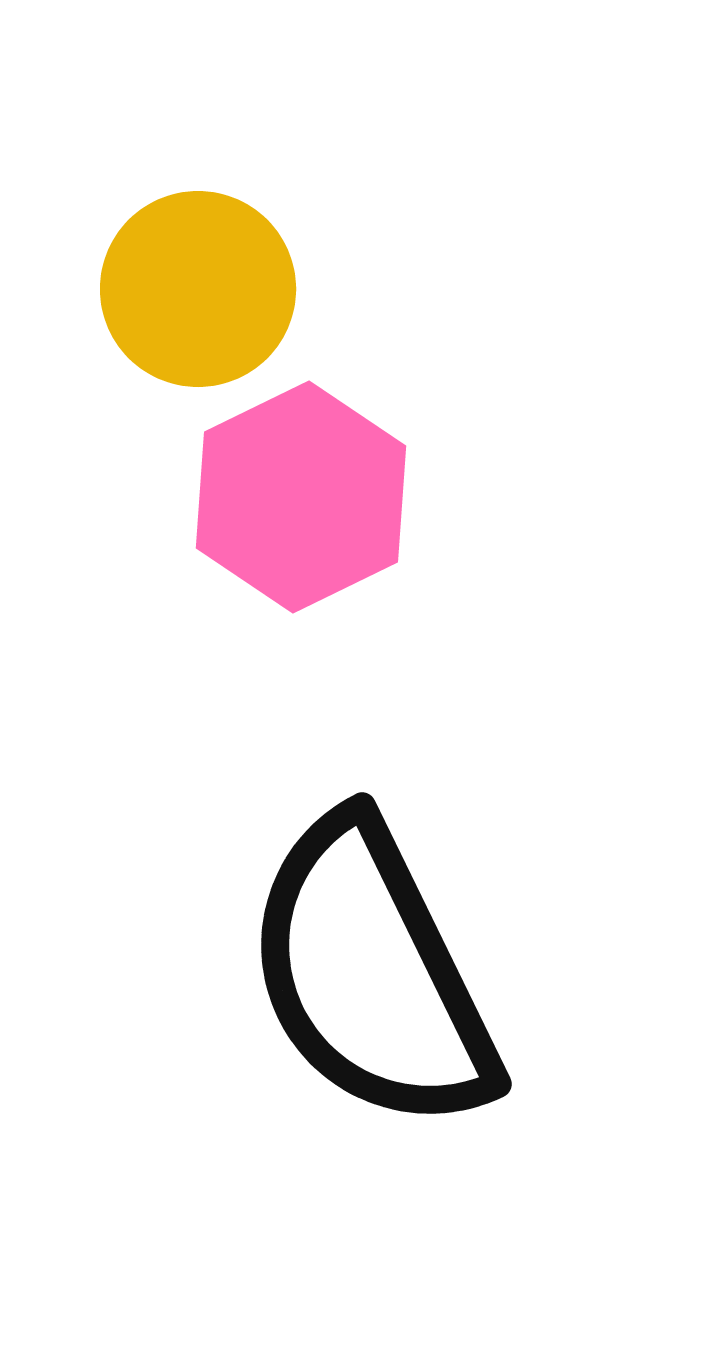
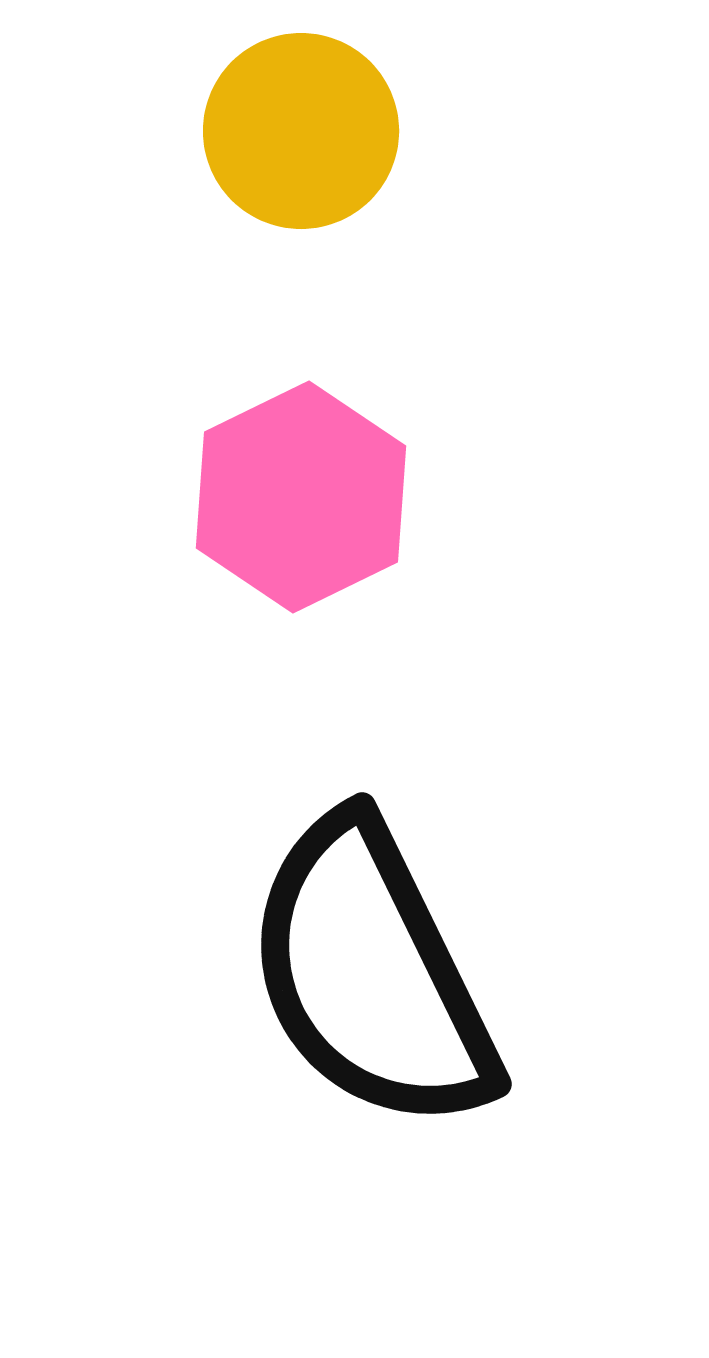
yellow circle: moved 103 px right, 158 px up
